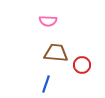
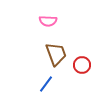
brown trapezoid: moved 1 px down; rotated 65 degrees clockwise
blue line: rotated 18 degrees clockwise
